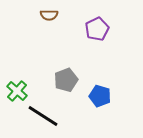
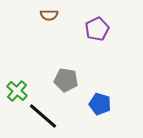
gray pentagon: rotated 30 degrees clockwise
blue pentagon: moved 8 px down
black line: rotated 8 degrees clockwise
